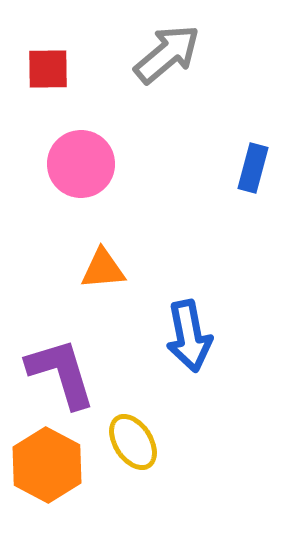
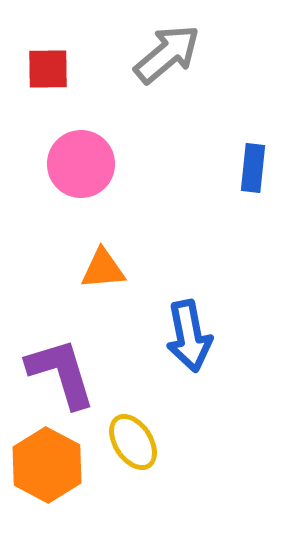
blue rectangle: rotated 9 degrees counterclockwise
